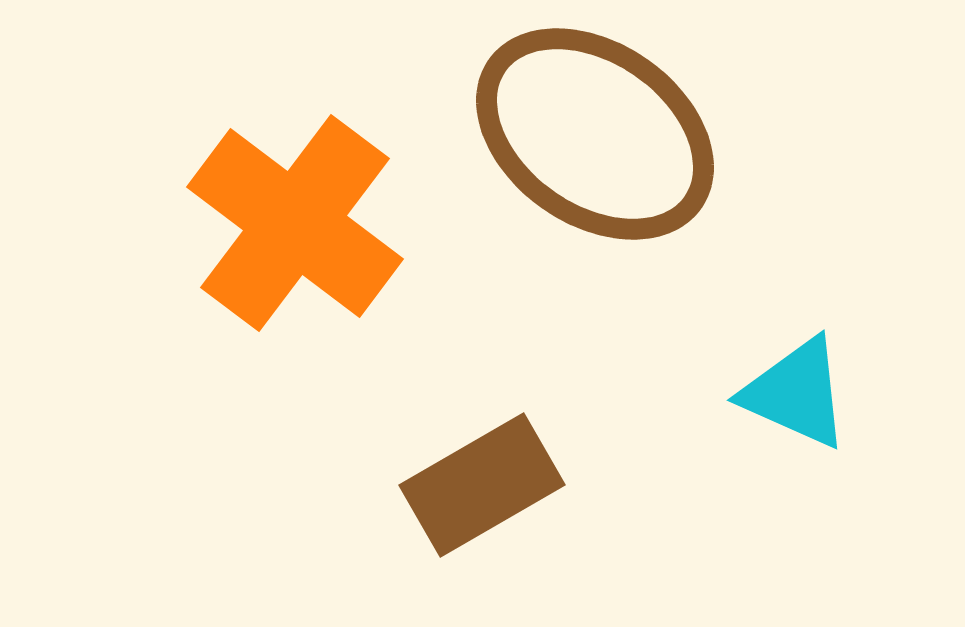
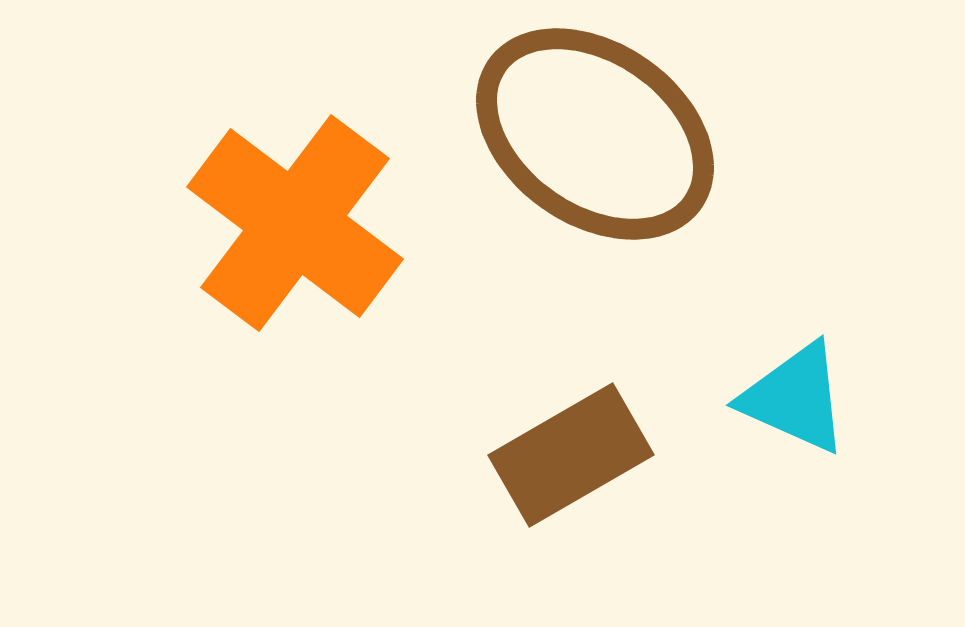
cyan triangle: moved 1 px left, 5 px down
brown rectangle: moved 89 px right, 30 px up
